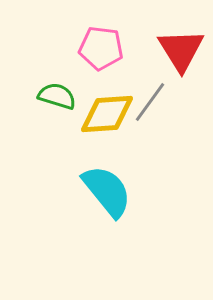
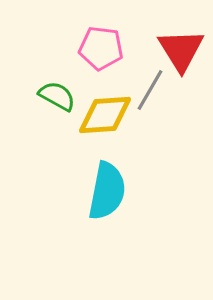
green semicircle: rotated 12 degrees clockwise
gray line: moved 12 px up; rotated 6 degrees counterclockwise
yellow diamond: moved 2 px left, 1 px down
cyan semicircle: rotated 50 degrees clockwise
